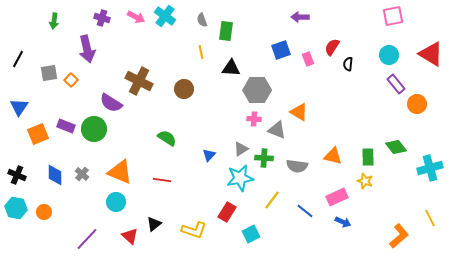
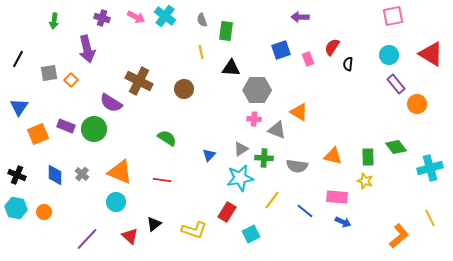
pink rectangle at (337, 197): rotated 30 degrees clockwise
